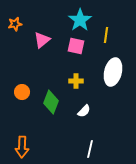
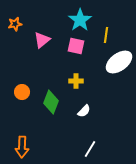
white ellipse: moved 6 px right, 10 px up; rotated 40 degrees clockwise
white line: rotated 18 degrees clockwise
